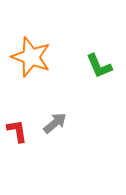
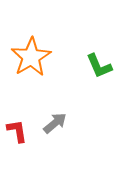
orange star: rotated 21 degrees clockwise
